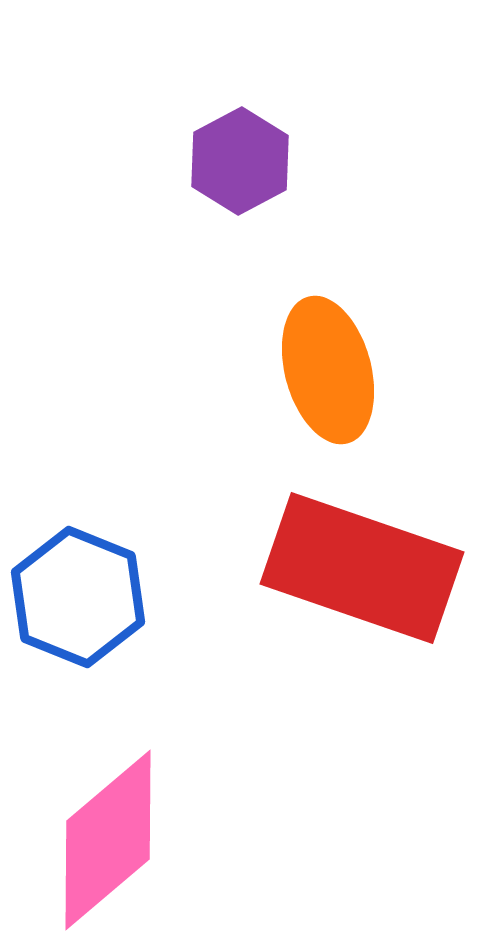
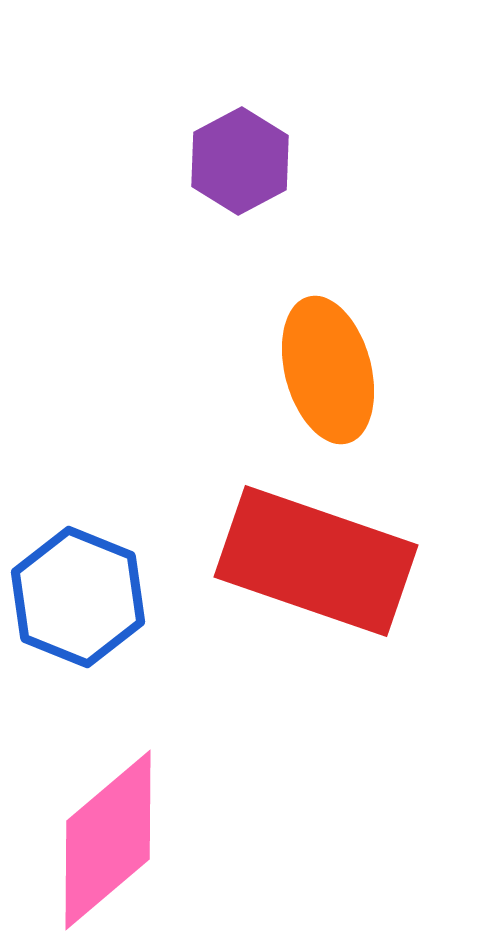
red rectangle: moved 46 px left, 7 px up
